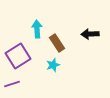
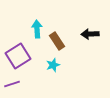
brown rectangle: moved 2 px up
